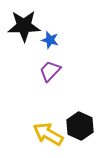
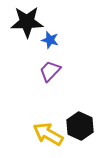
black star: moved 3 px right, 4 px up
